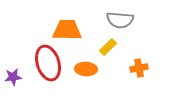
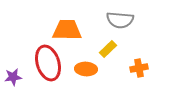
yellow rectangle: moved 2 px down
